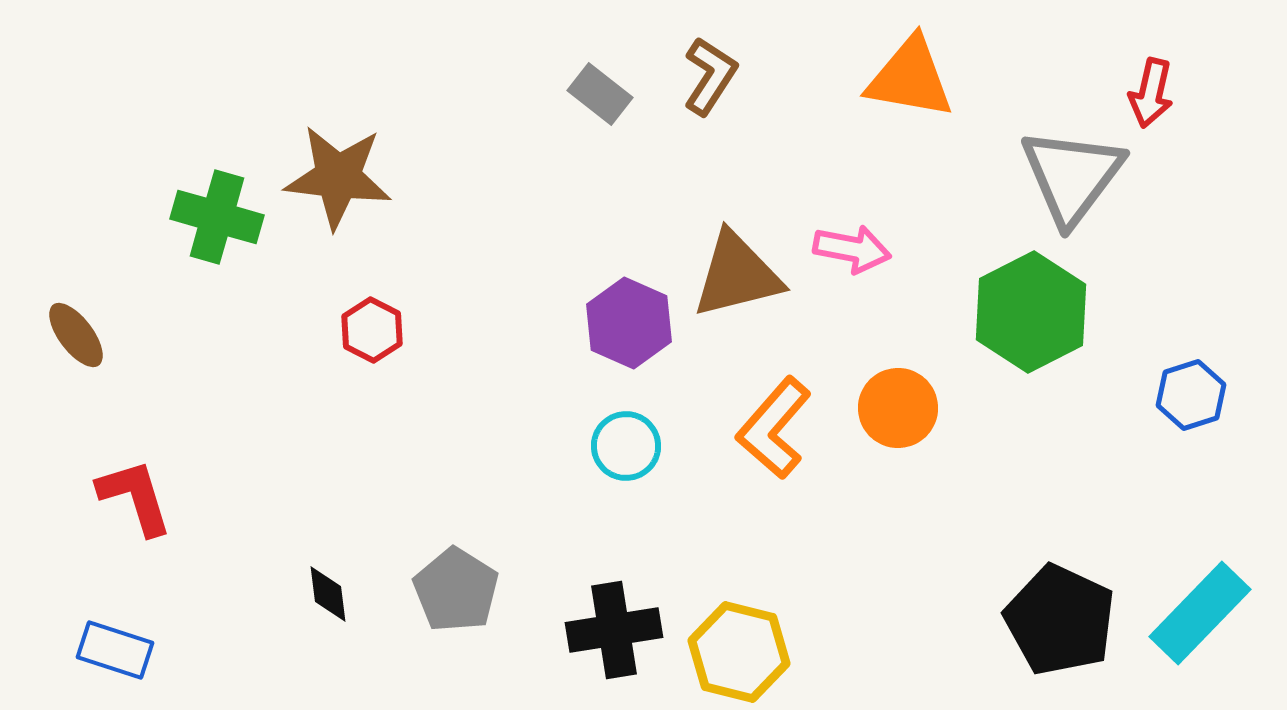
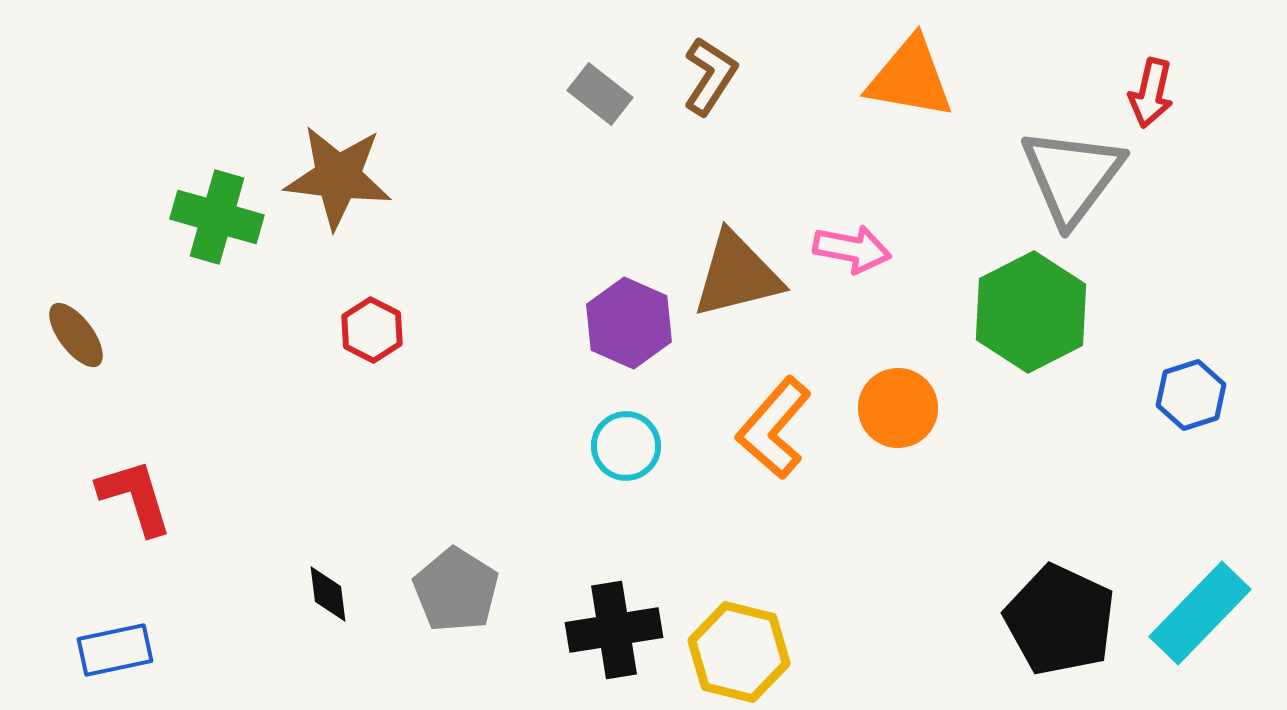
blue rectangle: rotated 30 degrees counterclockwise
